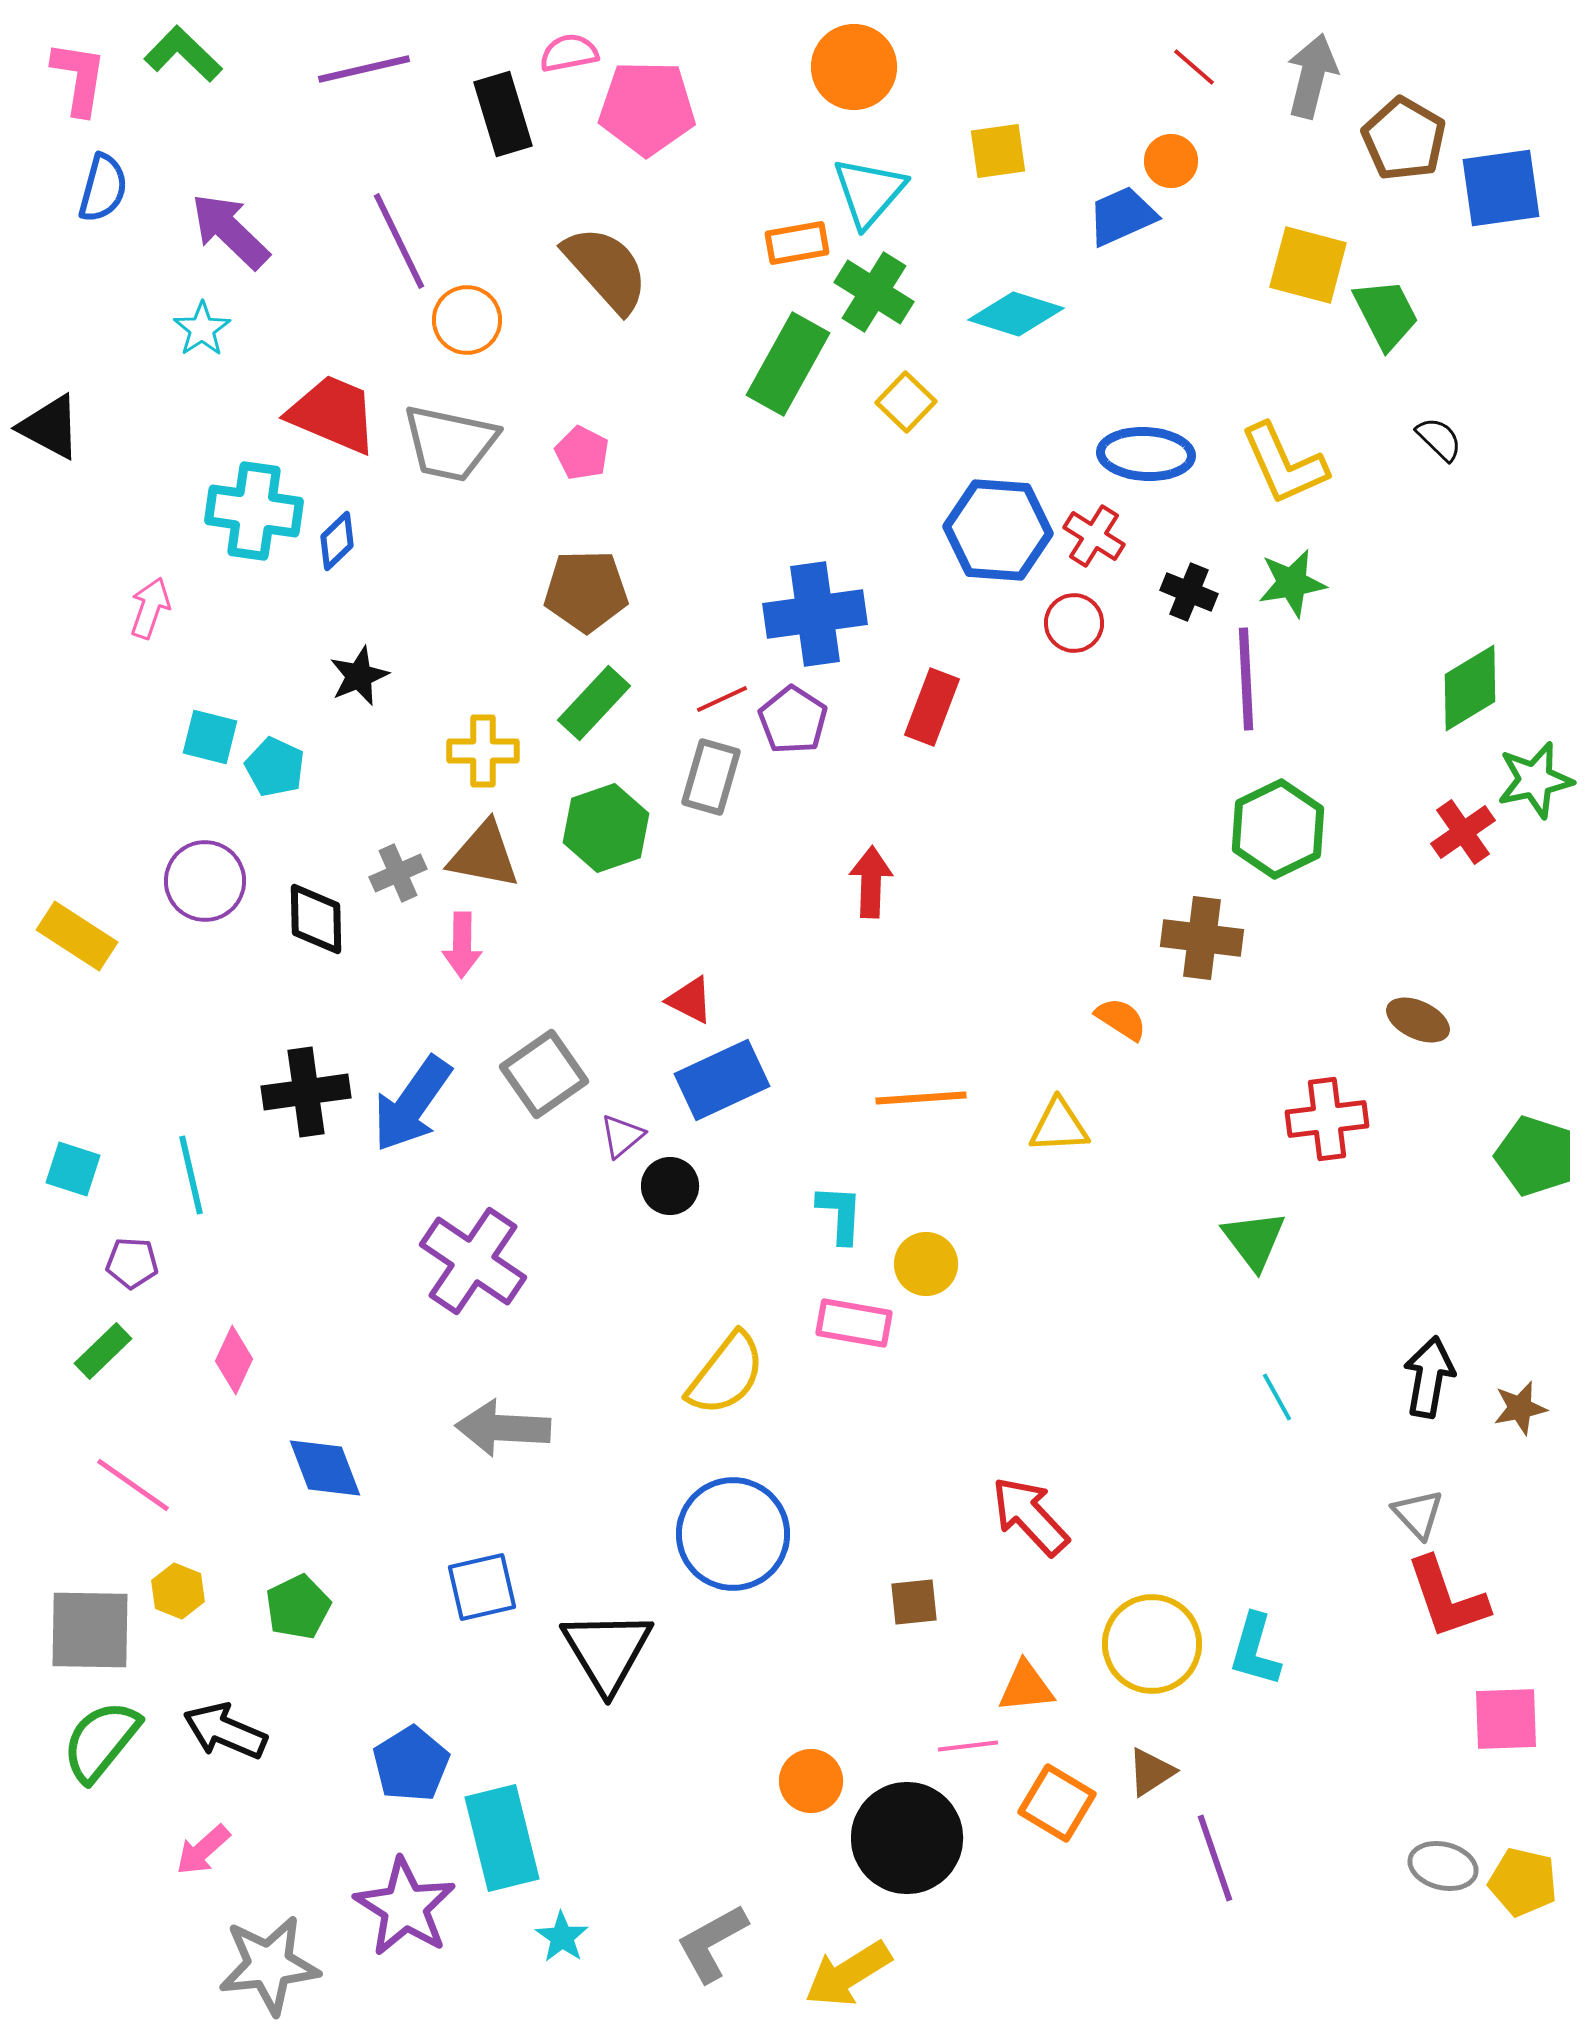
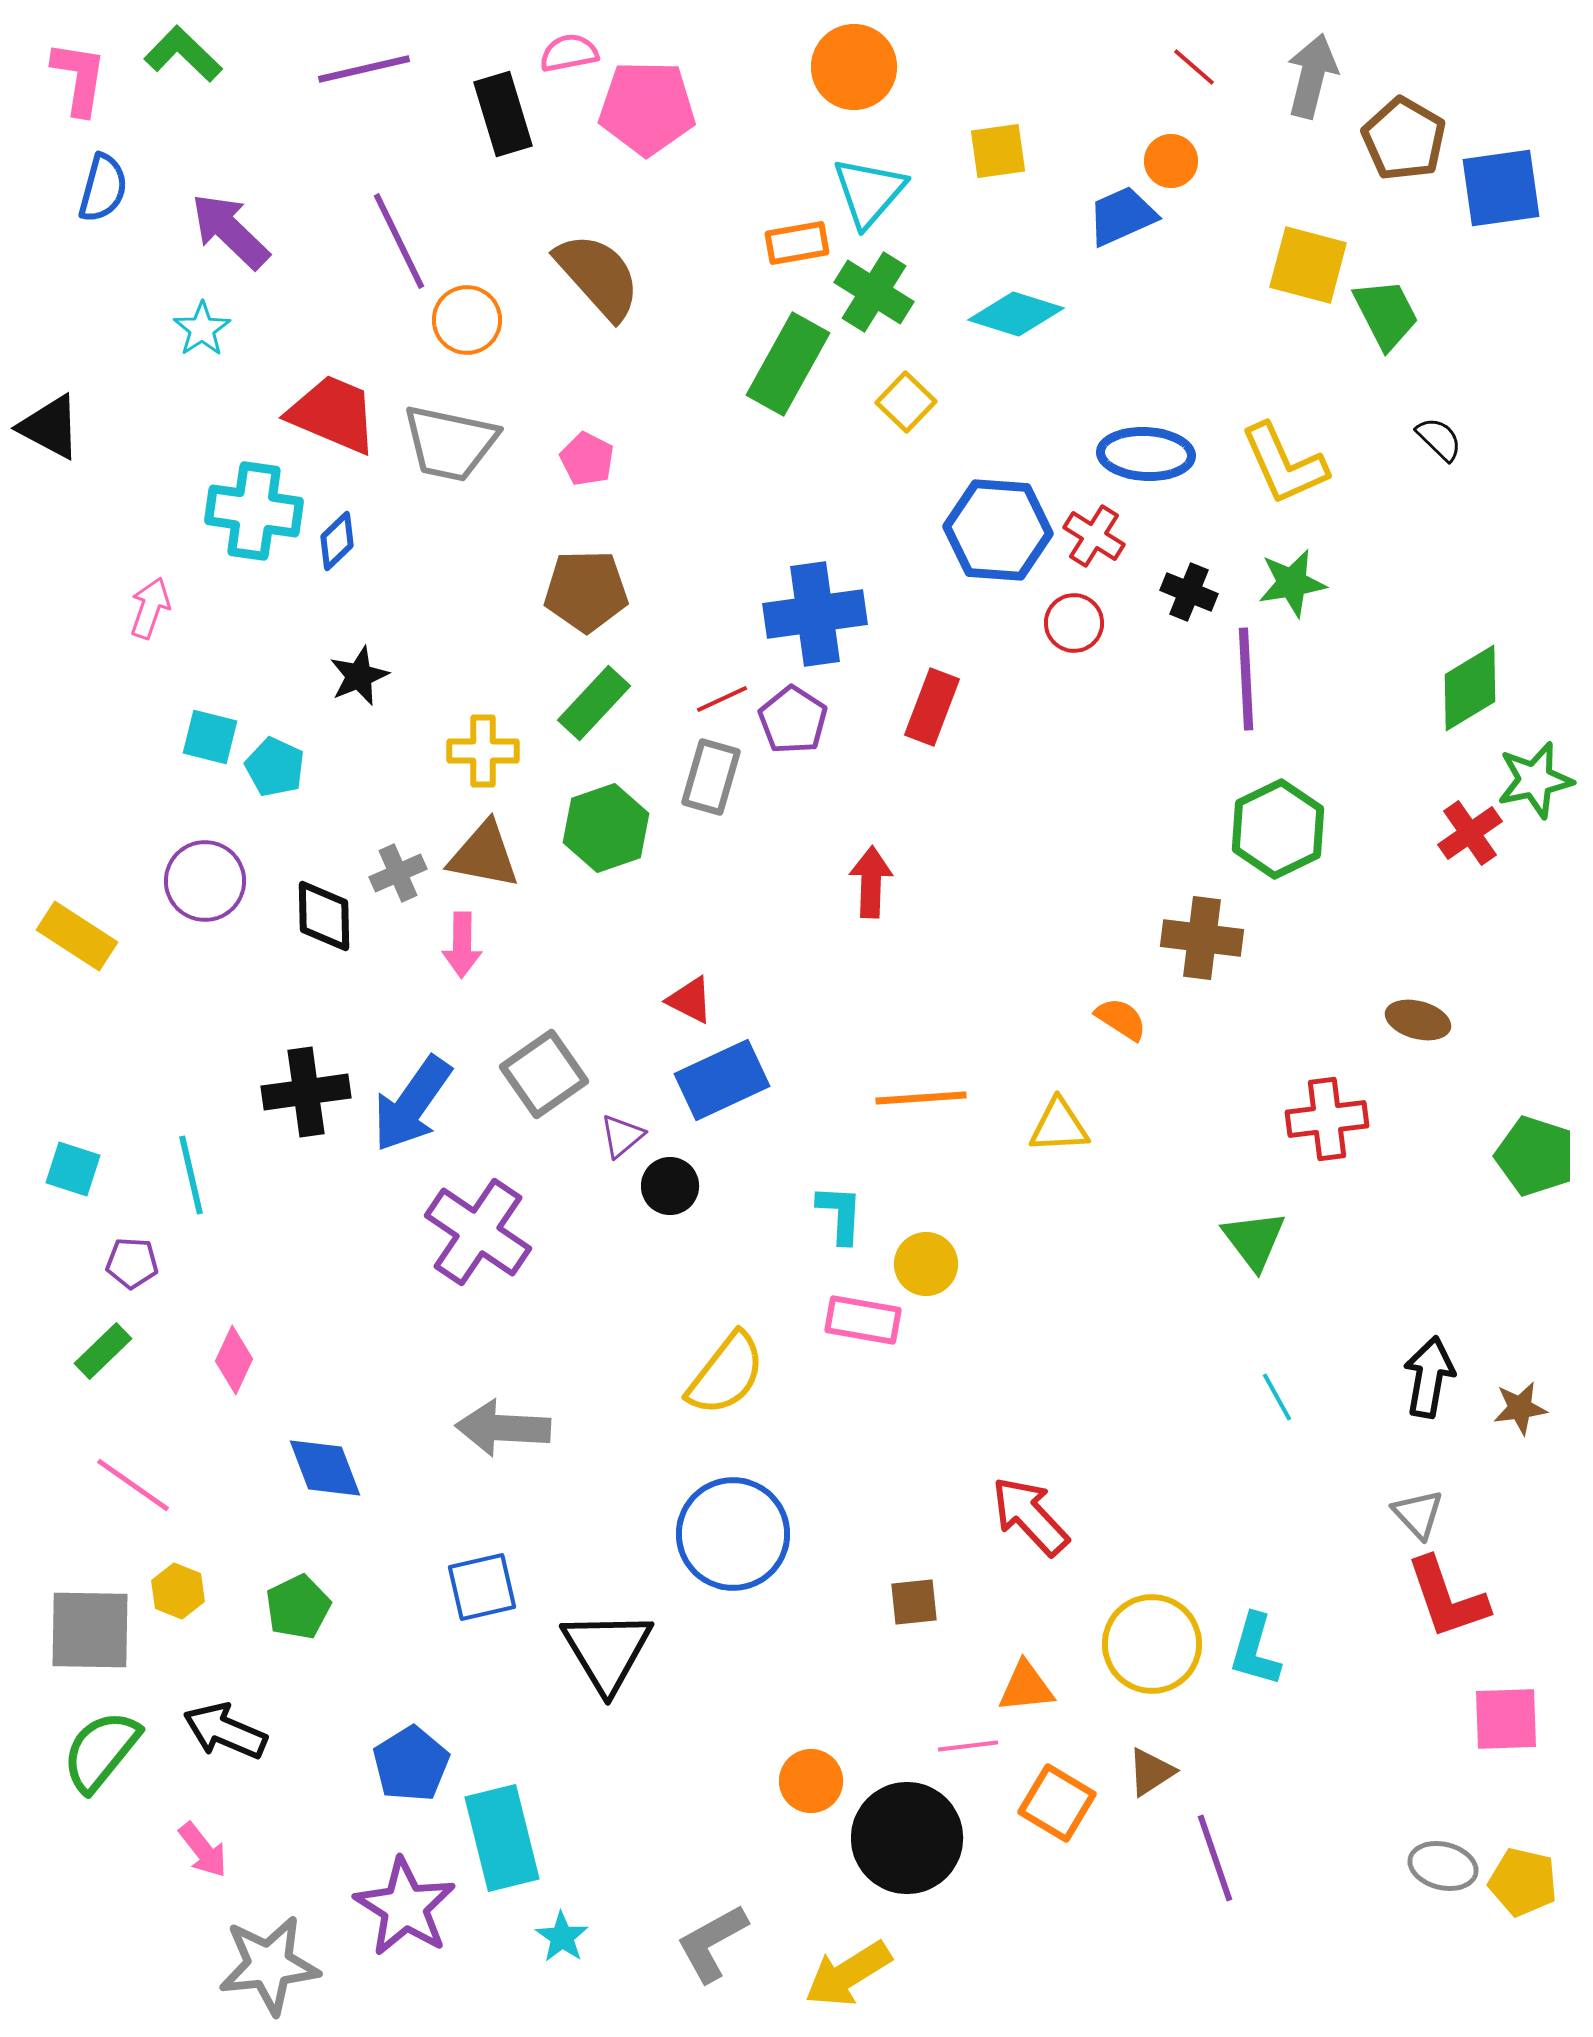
brown semicircle at (606, 269): moved 8 px left, 7 px down
pink pentagon at (582, 453): moved 5 px right, 6 px down
red cross at (1463, 832): moved 7 px right, 1 px down
black diamond at (316, 919): moved 8 px right, 3 px up
brown ellipse at (1418, 1020): rotated 10 degrees counterclockwise
purple cross at (473, 1261): moved 5 px right, 29 px up
pink rectangle at (854, 1323): moved 9 px right, 3 px up
brown star at (1520, 1408): rotated 4 degrees clockwise
green semicircle at (101, 1741): moved 10 px down
pink arrow at (203, 1850): rotated 86 degrees counterclockwise
